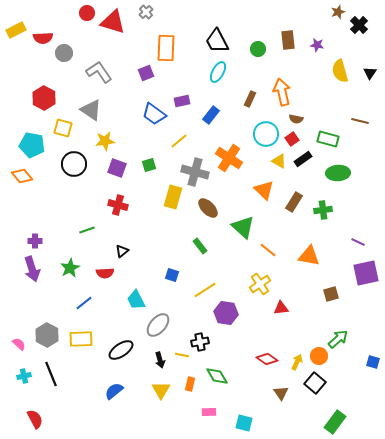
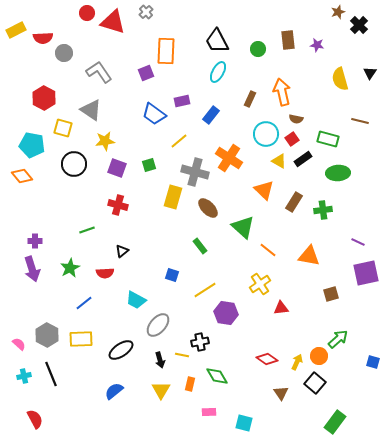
orange rectangle at (166, 48): moved 3 px down
yellow semicircle at (340, 71): moved 8 px down
cyan trapezoid at (136, 300): rotated 35 degrees counterclockwise
